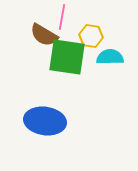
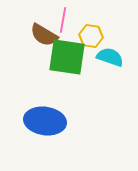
pink line: moved 1 px right, 3 px down
cyan semicircle: rotated 20 degrees clockwise
